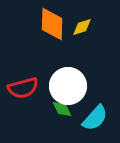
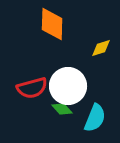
yellow diamond: moved 19 px right, 21 px down
red semicircle: moved 9 px right
green diamond: rotated 15 degrees counterclockwise
cyan semicircle: rotated 20 degrees counterclockwise
